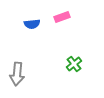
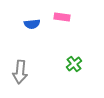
pink rectangle: rotated 28 degrees clockwise
gray arrow: moved 3 px right, 2 px up
